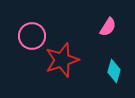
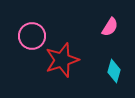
pink semicircle: moved 2 px right
